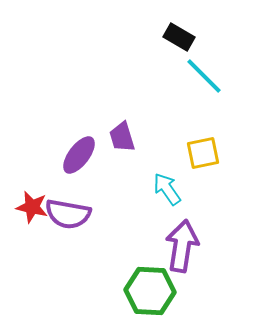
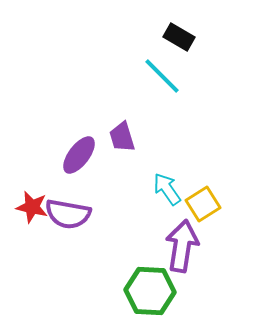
cyan line: moved 42 px left
yellow square: moved 51 px down; rotated 20 degrees counterclockwise
